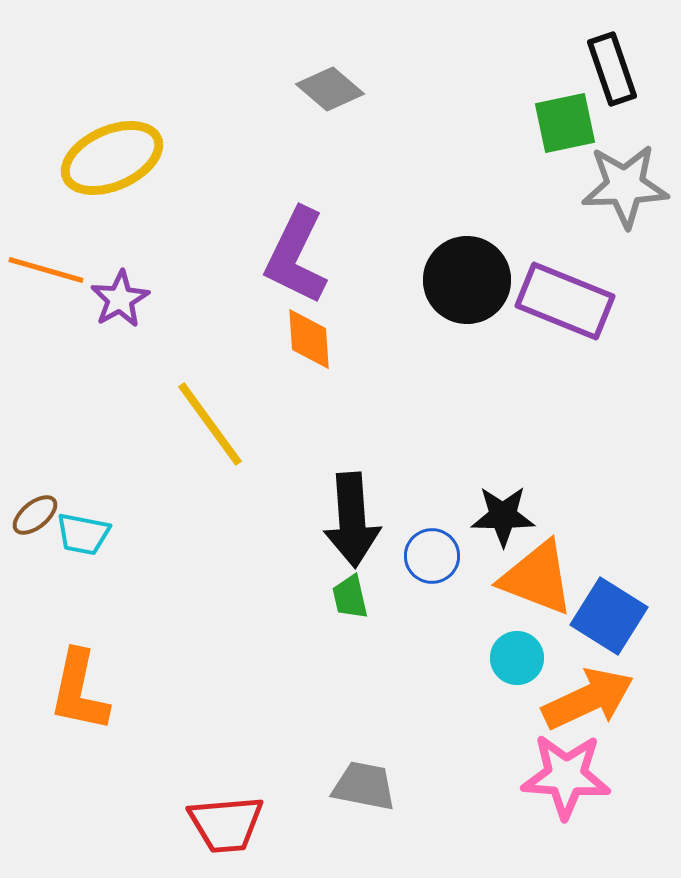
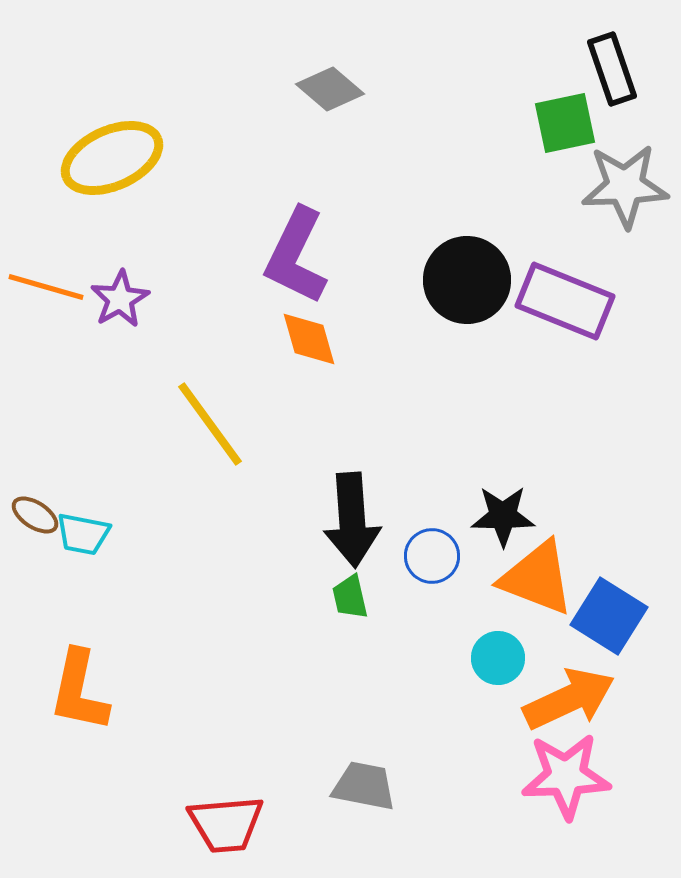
orange line: moved 17 px down
orange diamond: rotated 12 degrees counterclockwise
brown ellipse: rotated 72 degrees clockwise
cyan circle: moved 19 px left
orange arrow: moved 19 px left
pink star: rotated 6 degrees counterclockwise
